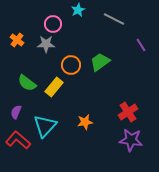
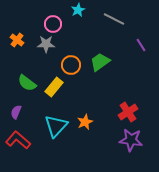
orange star: rotated 14 degrees counterclockwise
cyan triangle: moved 11 px right
